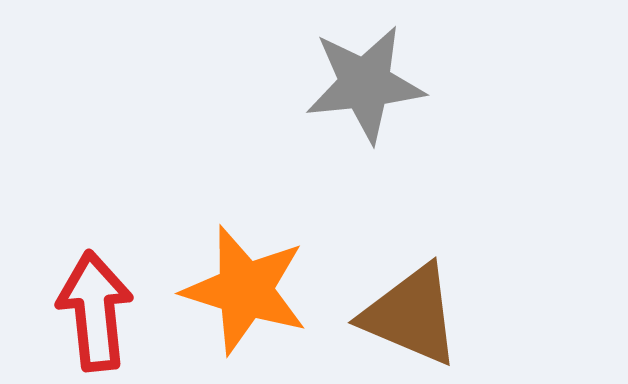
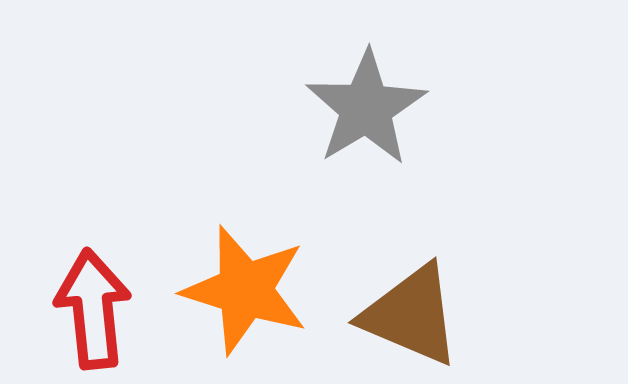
gray star: moved 1 px right, 24 px down; rotated 25 degrees counterclockwise
red arrow: moved 2 px left, 2 px up
